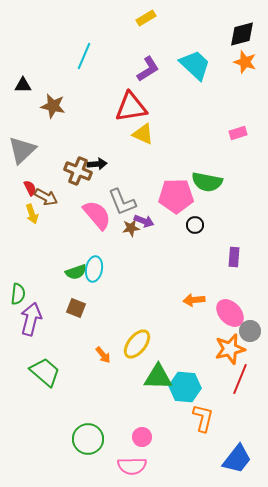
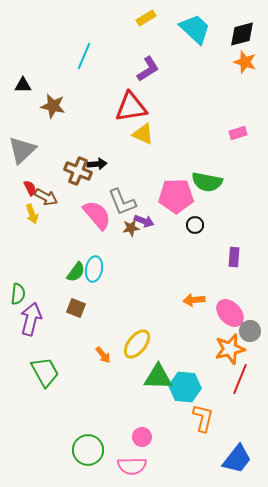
cyan trapezoid at (195, 65): moved 36 px up
green semicircle at (76, 272): rotated 35 degrees counterclockwise
green trapezoid at (45, 372): rotated 20 degrees clockwise
green circle at (88, 439): moved 11 px down
